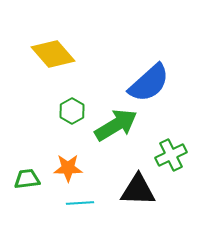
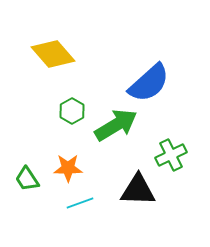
green trapezoid: rotated 116 degrees counterclockwise
cyan line: rotated 16 degrees counterclockwise
